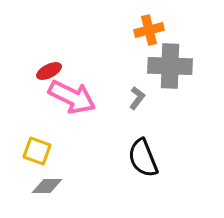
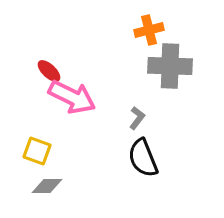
red ellipse: rotated 70 degrees clockwise
gray L-shape: moved 20 px down
